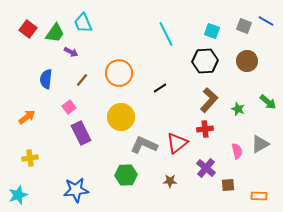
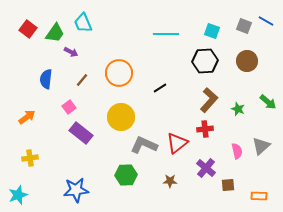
cyan line: rotated 65 degrees counterclockwise
purple rectangle: rotated 25 degrees counterclockwise
gray triangle: moved 1 px right, 2 px down; rotated 12 degrees counterclockwise
